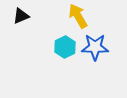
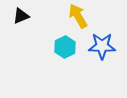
blue star: moved 7 px right, 1 px up
